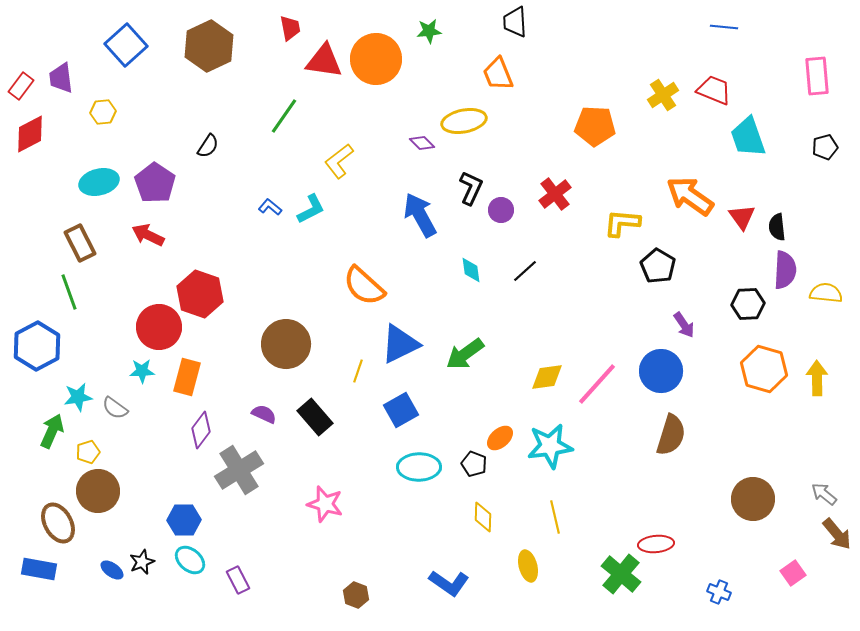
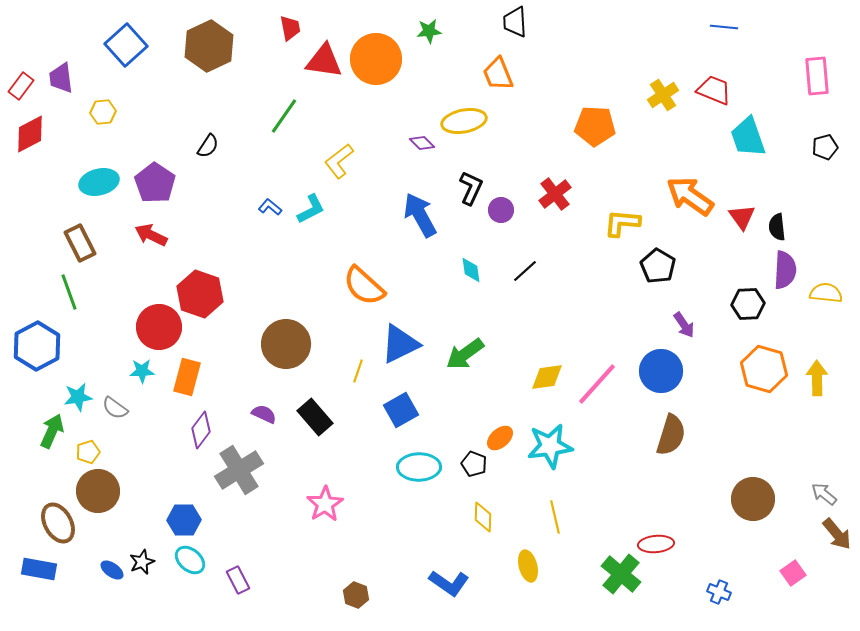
red arrow at (148, 235): moved 3 px right
pink star at (325, 504): rotated 24 degrees clockwise
